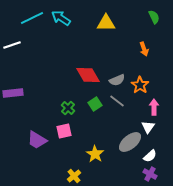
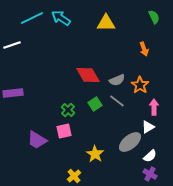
green cross: moved 2 px down
white triangle: rotated 24 degrees clockwise
